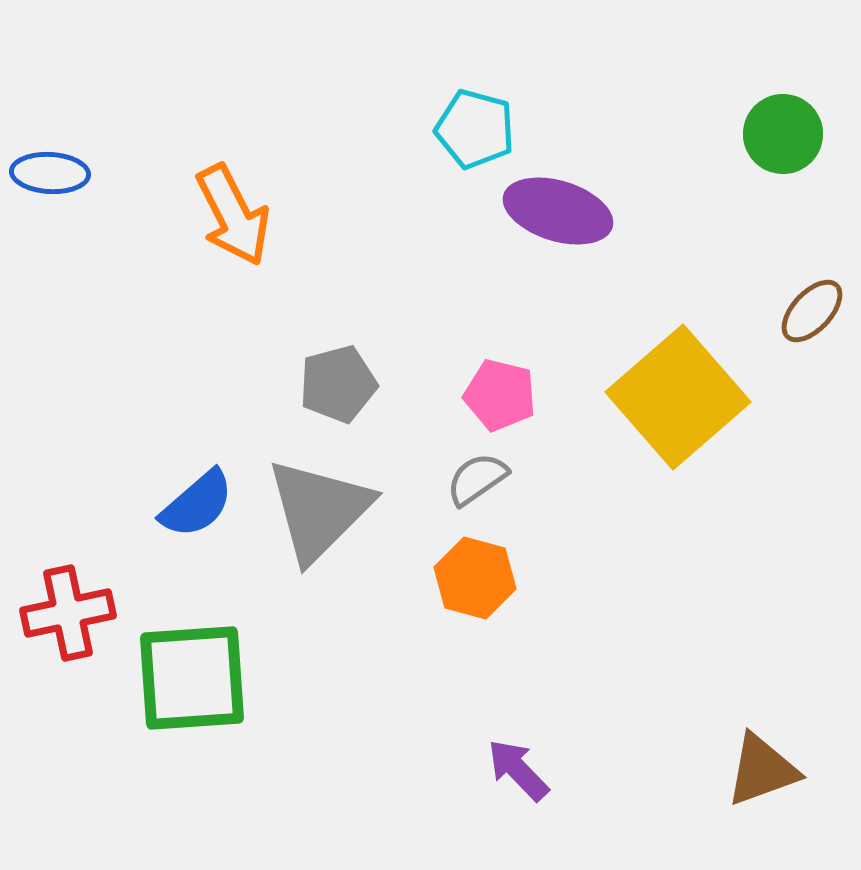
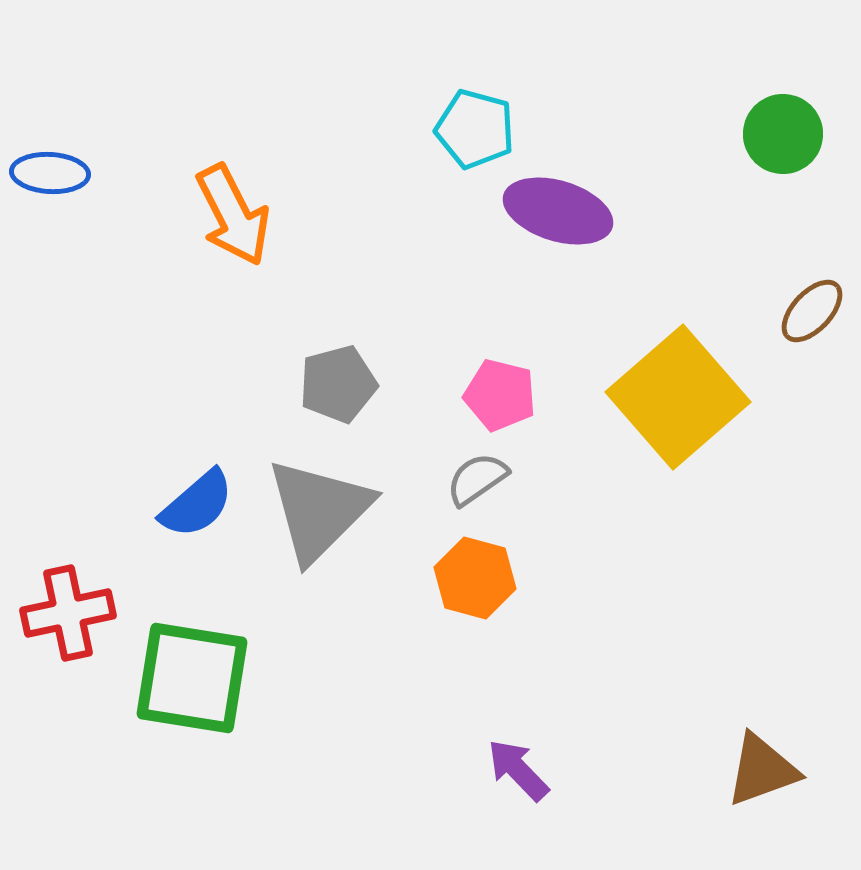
green square: rotated 13 degrees clockwise
